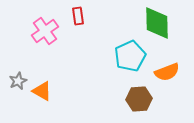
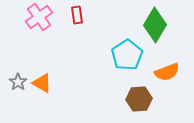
red rectangle: moved 1 px left, 1 px up
green diamond: moved 2 px left, 2 px down; rotated 32 degrees clockwise
pink cross: moved 6 px left, 14 px up
cyan pentagon: moved 3 px left, 1 px up; rotated 8 degrees counterclockwise
gray star: moved 1 px down; rotated 12 degrees counterclockwise
orange triangle: moved 8 px up
